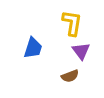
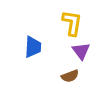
blue trapezoid: moved 1 px up; rotated 15 degrees counterclockwise
